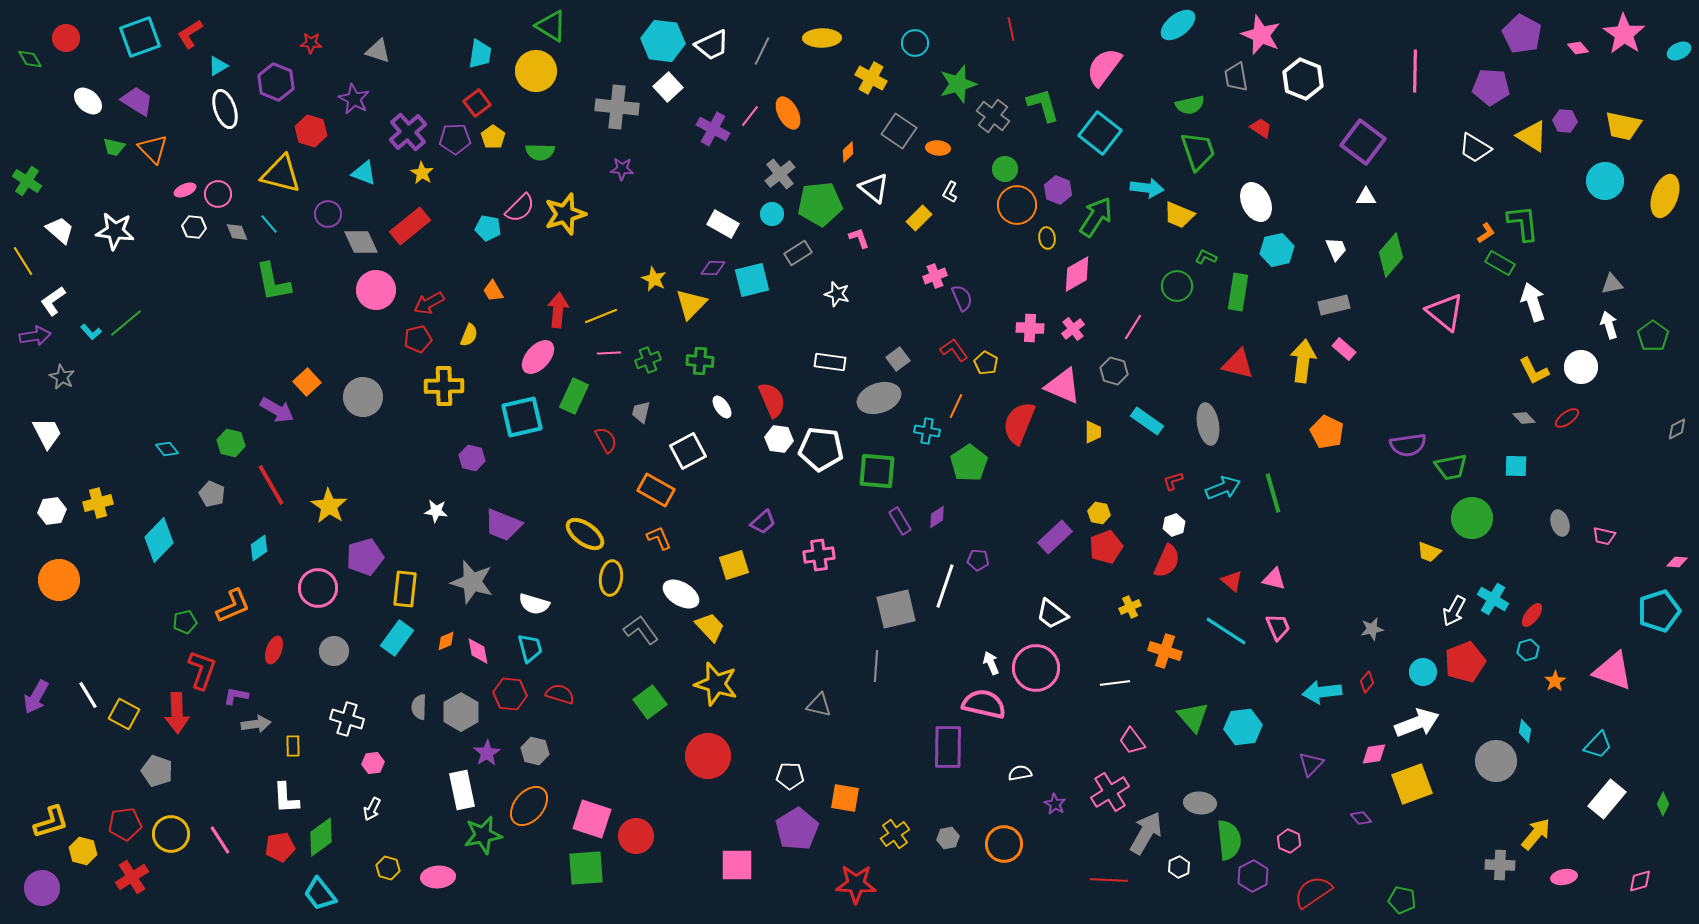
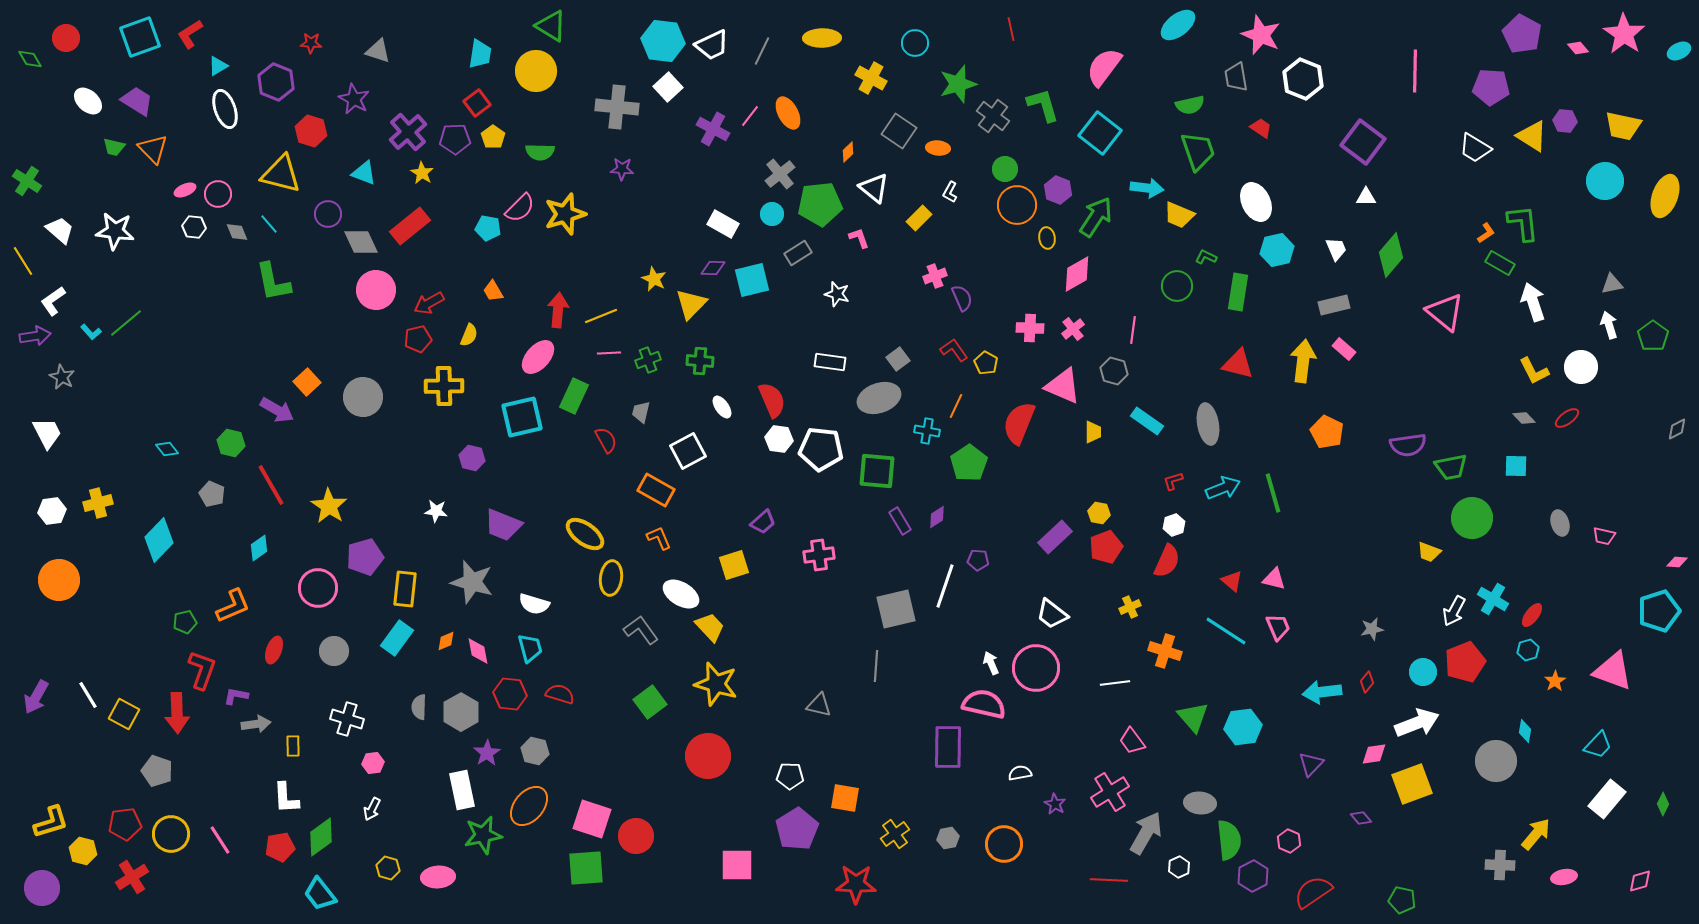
pink line at (1133, 327): moved 3 px down; rotated 24 degrees counterclockwise
